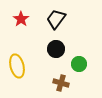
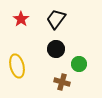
brown cross: moved 1 px right, 1 px up
